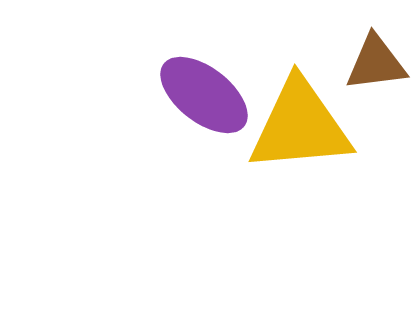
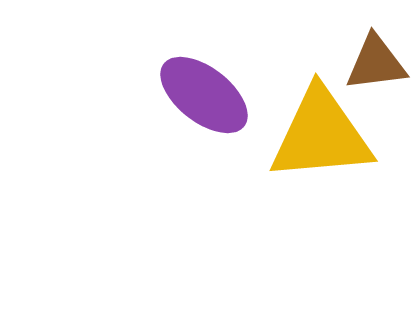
yellow triangle: moved 21 px right, 9 px down
